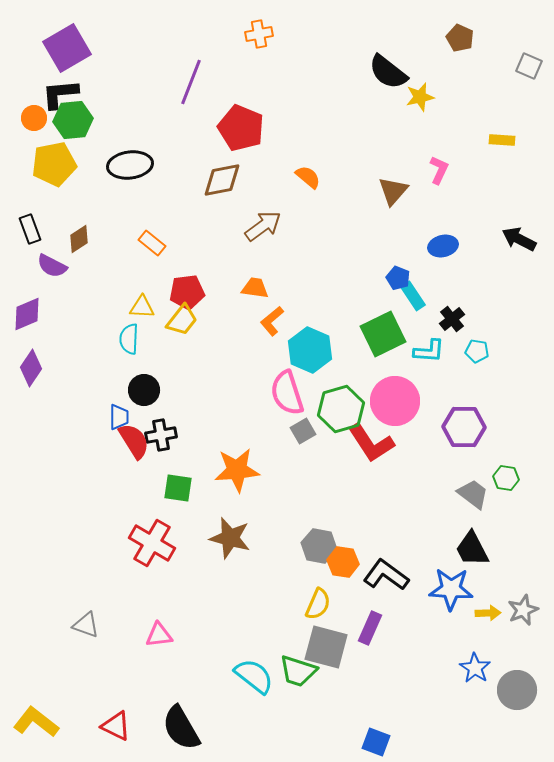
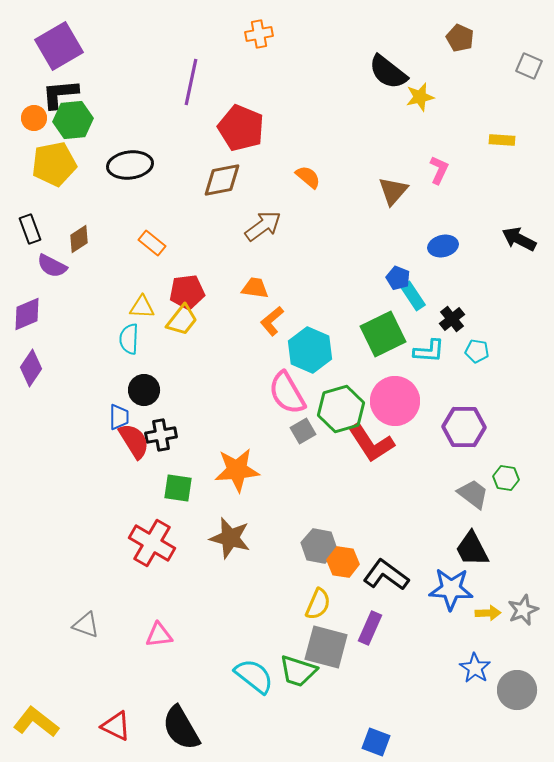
purple square at (67, 48): moved 8 px left, 2 px up
purple line at (191, 82): rotated 9 degrees counterclockwise
pink semicircle at (287, 393): rotated 12 degrees counterclockwise
